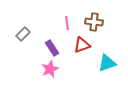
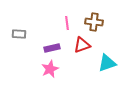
gray rectangle: moved 4 px left; rotated 48 degrees clockwise
purple rectangle: rotated 70 degrees counterclockwise
